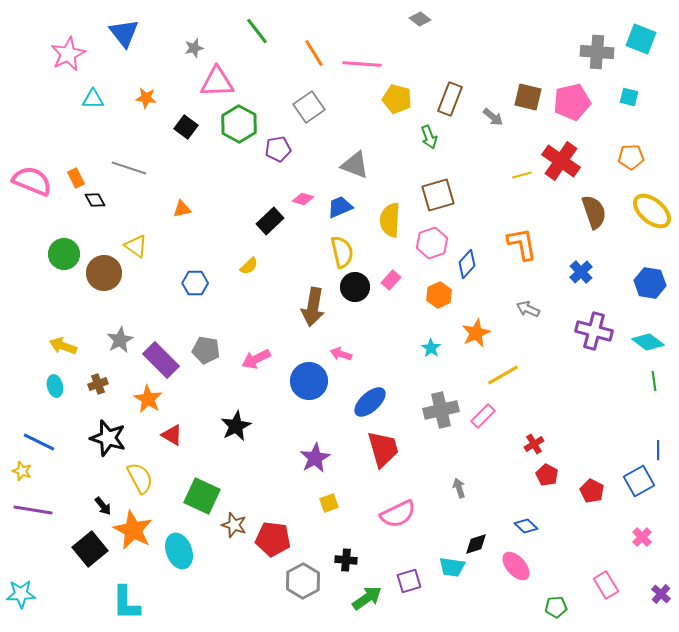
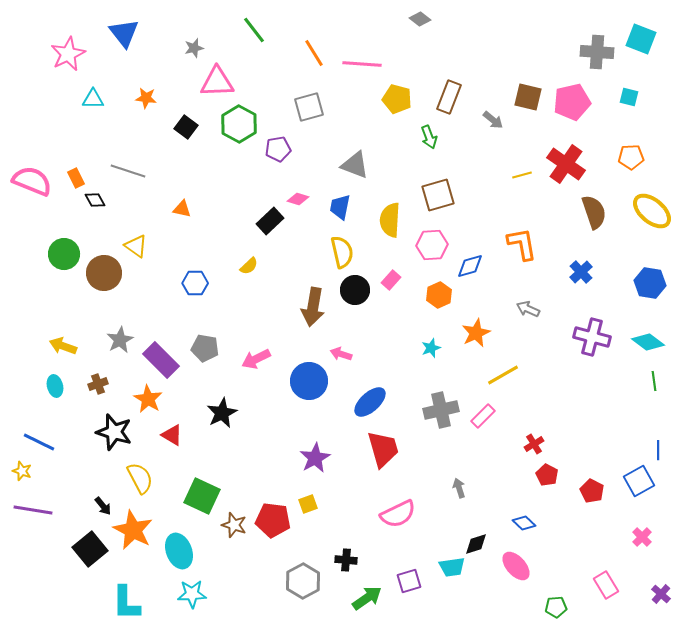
green line at (257, 31): moved 3 px left, 1 px up
brown rectangle at (450, 99): moved 1 px left, 2 px up
gray square at (309, 107): rotated 20 degrees clockwise
gray arrow at (493, 117): moved 3 px down
red cross at (561, 161): moved 5 px right, 3 px down
gray line at (129, 168): moved 1 px left, 3 px down
pink diamond at (303, 199): moved 5 px left
blue trapezoid at (340, 207): rotated 56 degrees counterclockwise
orange triangle at (182, 209): rotated 24 degrees clockwise
pink hexagon at (432, 243): moved 2 px down; rotated 16 degrees clockwise
blue diamond at (467, 264): moved 3 px right, 2 px down; rotated 32 degrees clockwise
black circle at (355, 287): moved 3 px down
purple cross at (594, 331): moved 2 px left, 6 px down
cyan star at (431, 348): rotated 18 degrees clockwise
gray pentagon at (206, 350): moved 1 px left, 2 px up
black star at (236, 426): moved 14 px left, 13 px up
black star at (108, 438): moved 6 px right, 6 px up
yellow square at (329, 503): moved 21 px left, 1 px down
blue diamond at (526, 526): moved 2 px left, 3 px up
red pentagon at (273, 539): moved 19 px up
cyan trapezoid at (452, 567): rotated 16 degrees counterclockwise
cyan star at (21, 594): moved 171 px right
